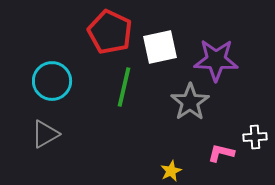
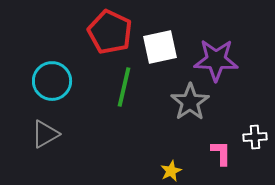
pink L-shape: rotated 76 degrees clockwise
